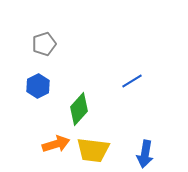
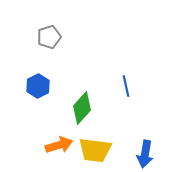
gray pentagon: moved 5 px right, 7 px up
blue line: moved 6 px left, 5 px down; rotated 70 degrees counterclockwise
green diamond: moved 3 px right, 1 px up
orange arrow: moved 3 px right, 1 px down
yellow trapezoid: moved 2 px right
